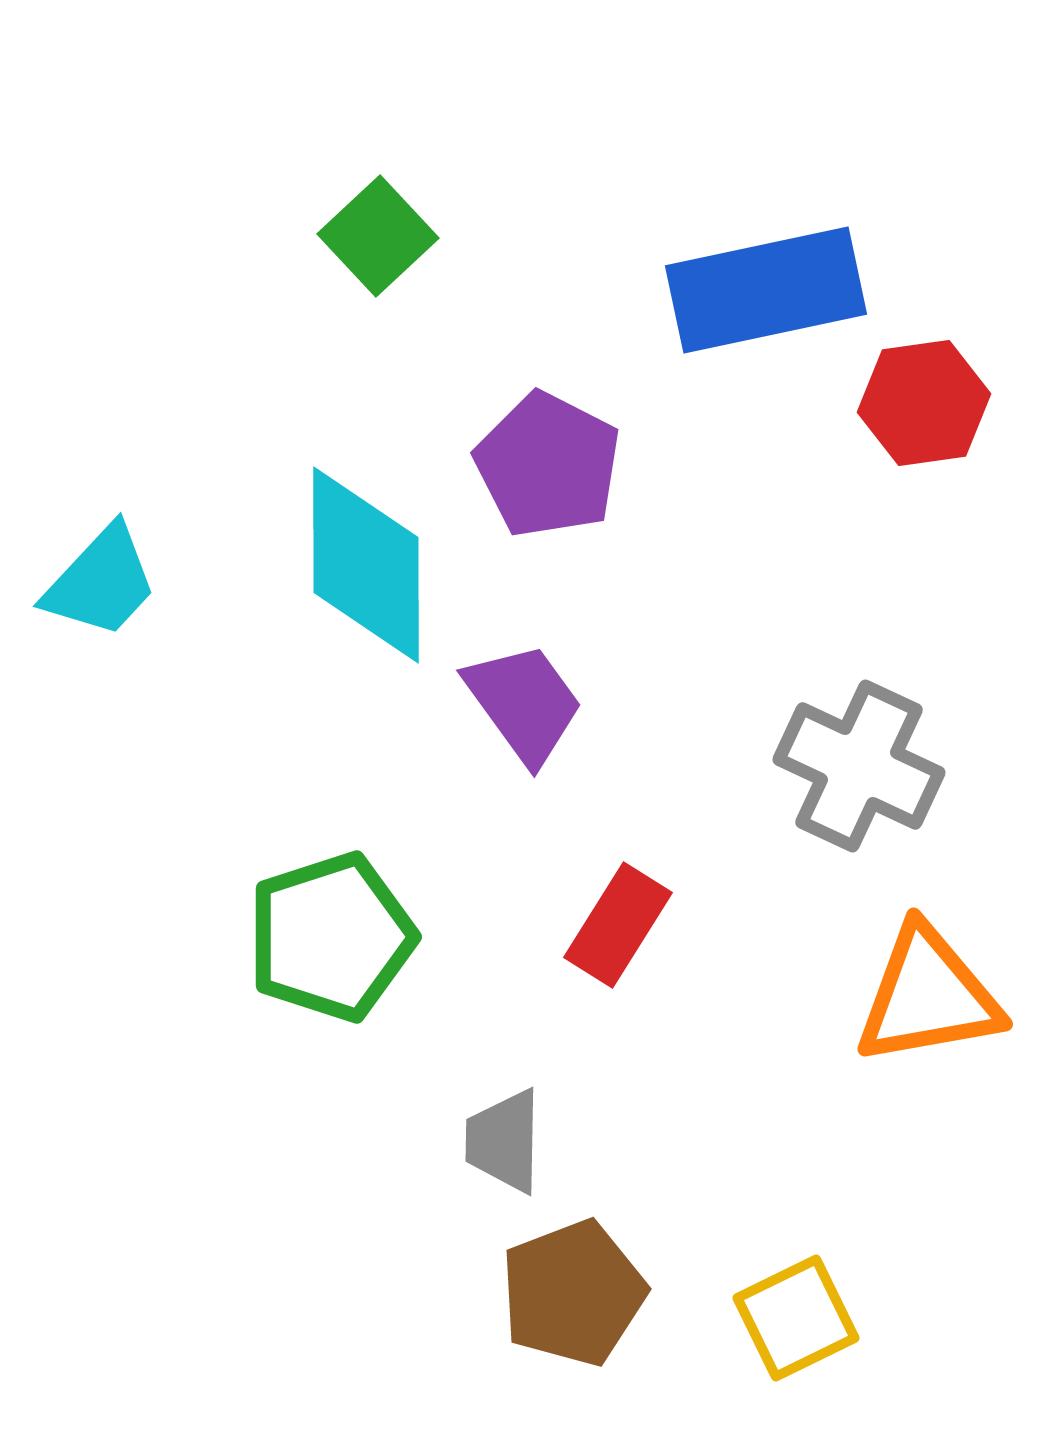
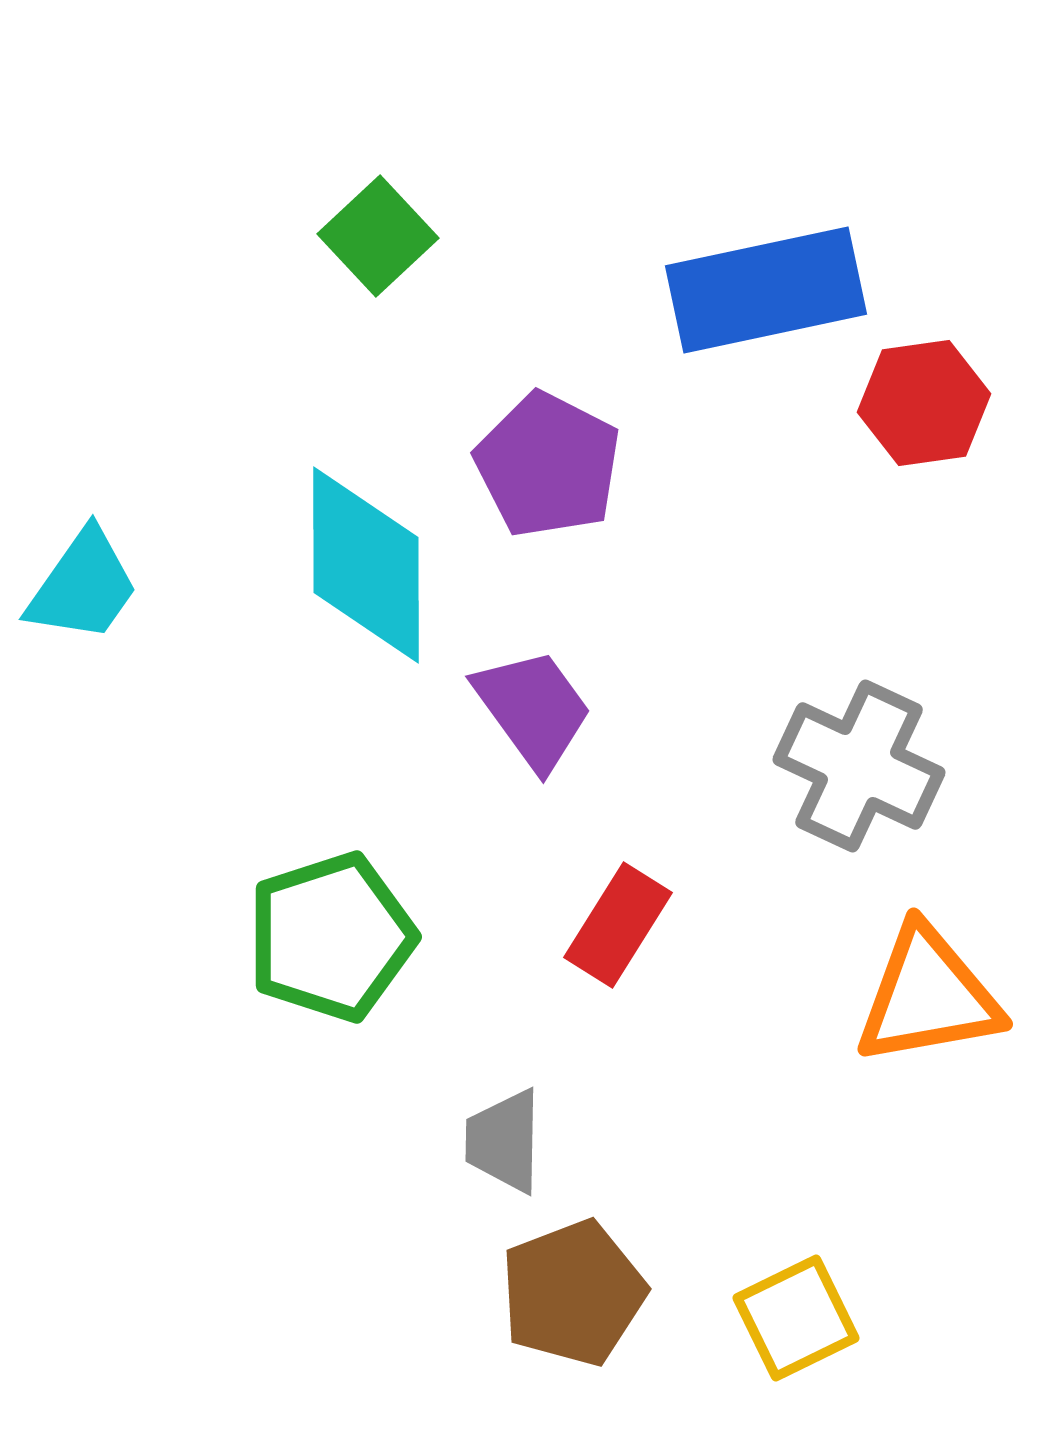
cyan trapezoid: moved 18 px left, 4 px down; rotated 8 degrees counterclockwise
purple trapezoid: moved 9 px right, 6 px down
